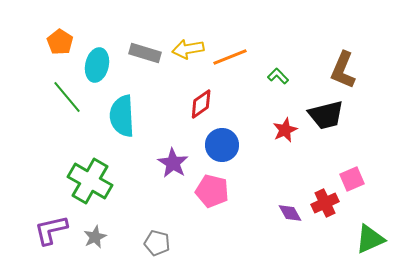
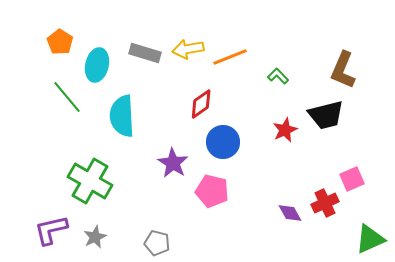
blue circle: moved 1 px right, 3 px up
